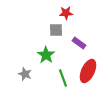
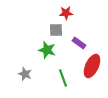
green star: moved 1 px right, 5 px up; rotated 18 degrees counterclockwise
red ellipse: moved 4 px right, 5 px up
